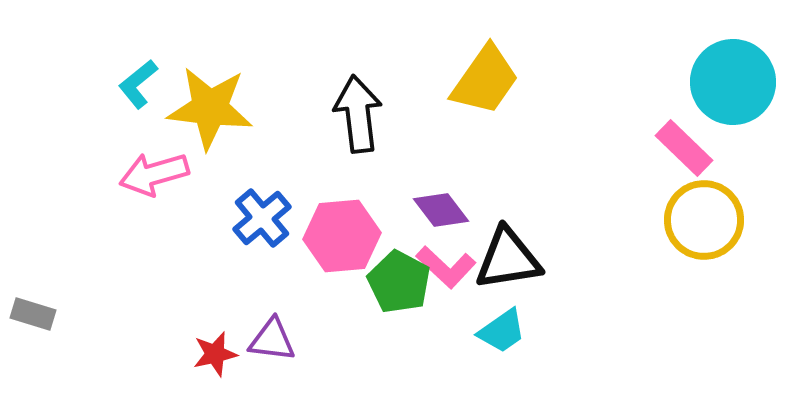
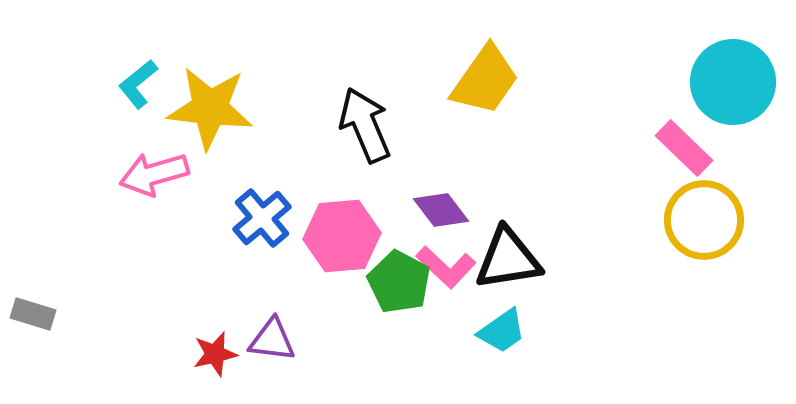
black arrow: moved 7 px right, 11 px down; rotated 16 degrees counterclockwise
